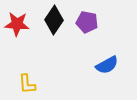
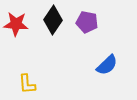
black diamond: moved 1 px left
red star: moved 1 px left
blue semicircle: rotated 15 degrees counterclockwise
